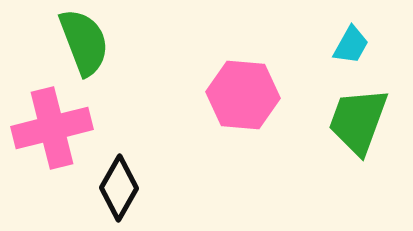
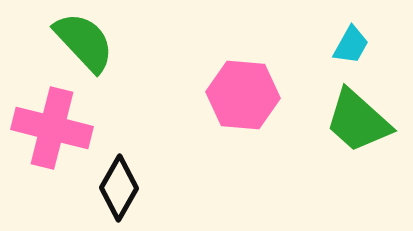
green semicircle: rotated 22 degrees counterclockwise
green trapezoid: rotated 68 degrees counterclockwise
pink cross: rotated 28 degrees clockwise
